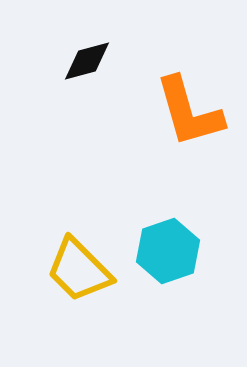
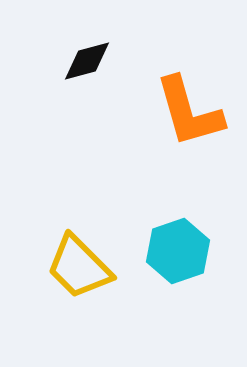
cyan hexagon: moved 10 px right
yellow trapezoid: moved 3 px up
